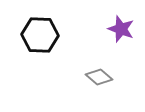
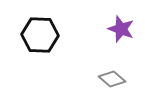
gray diamond: moved 13 px right, 2 px down
